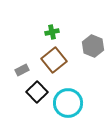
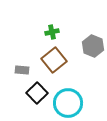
gray rectangle: rotated 32 degrees clockwise
black square: moved 1 px down
